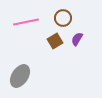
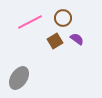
pink line: moved 4 px right; rotated 15 degrees counterclockwise
purple semicircle: rotated 96 degrees clockwise
gray ellipse: moved 1 px left, 2 px down
